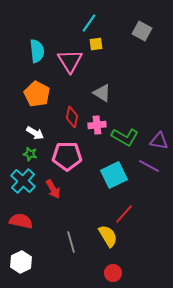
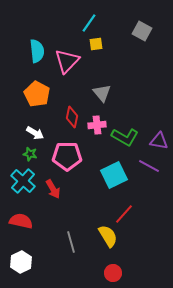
pink triangle: moved 3 px left; rotated 16 degrees clockwise
gray triangle: rotated 18 degrees clockwise
